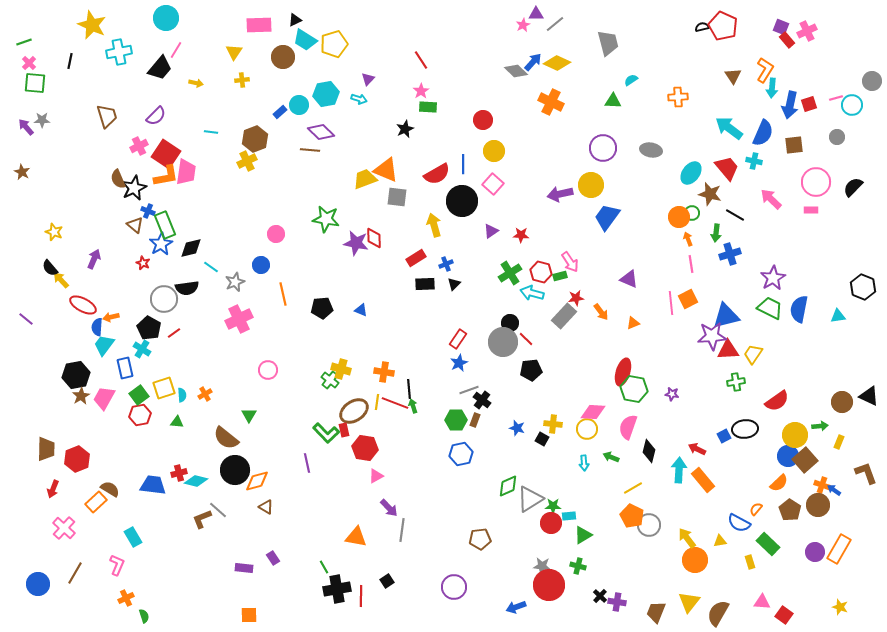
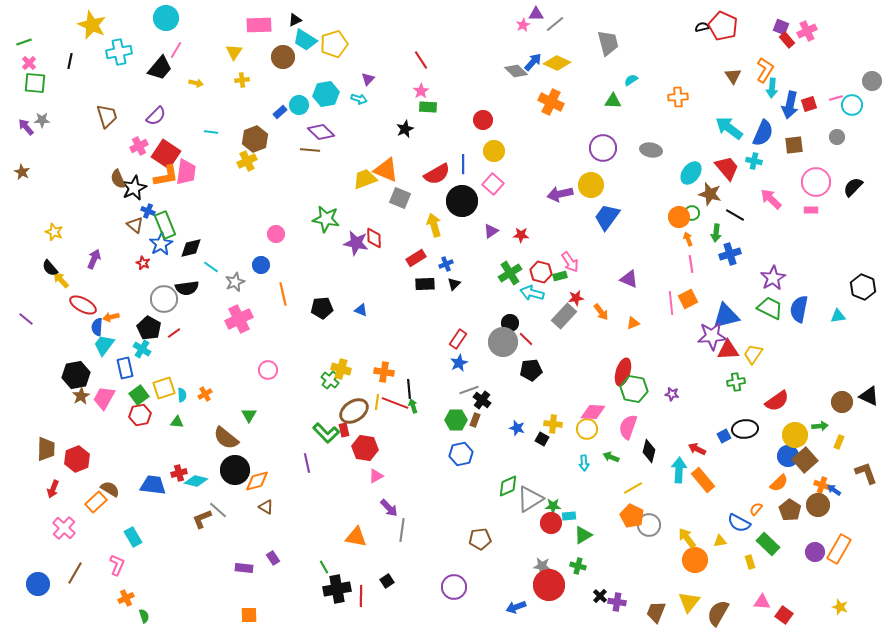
gray square at (397, 197): moved 3 px right, 1 px down; rotated 15 degrees clockwise
